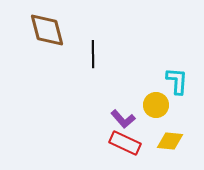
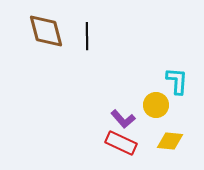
brown diamond: moved 1 px left, 1 px down
black line: moved 6 px left, 18 px up
red rectangle: moved 4 px left
